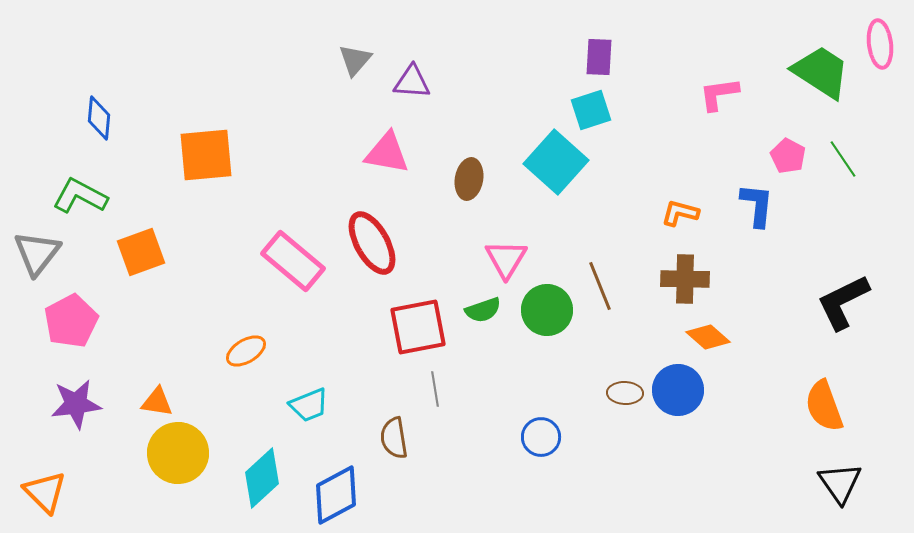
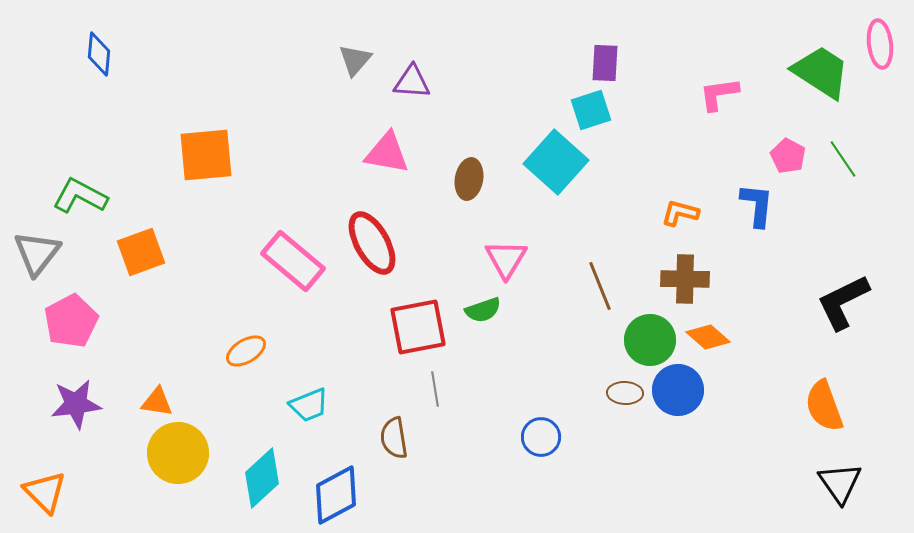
purple rectangle at (599, 57): moved 6 px right, 6 px down
blue diamond at (99, 118): moved 64 px up
green circle at (547, 310): moved 103 px right, 30 px down
